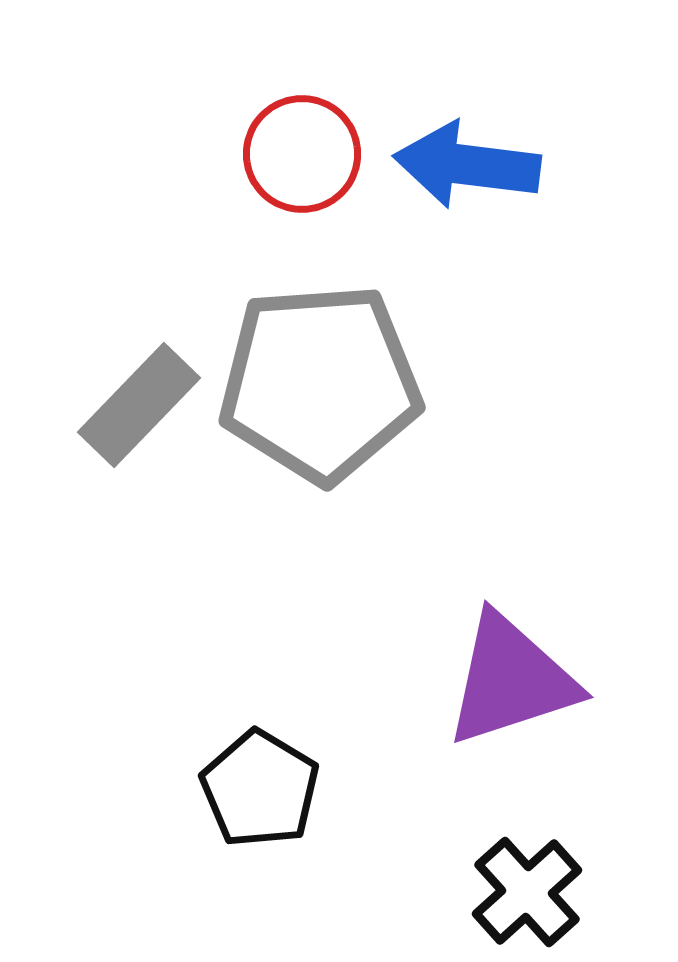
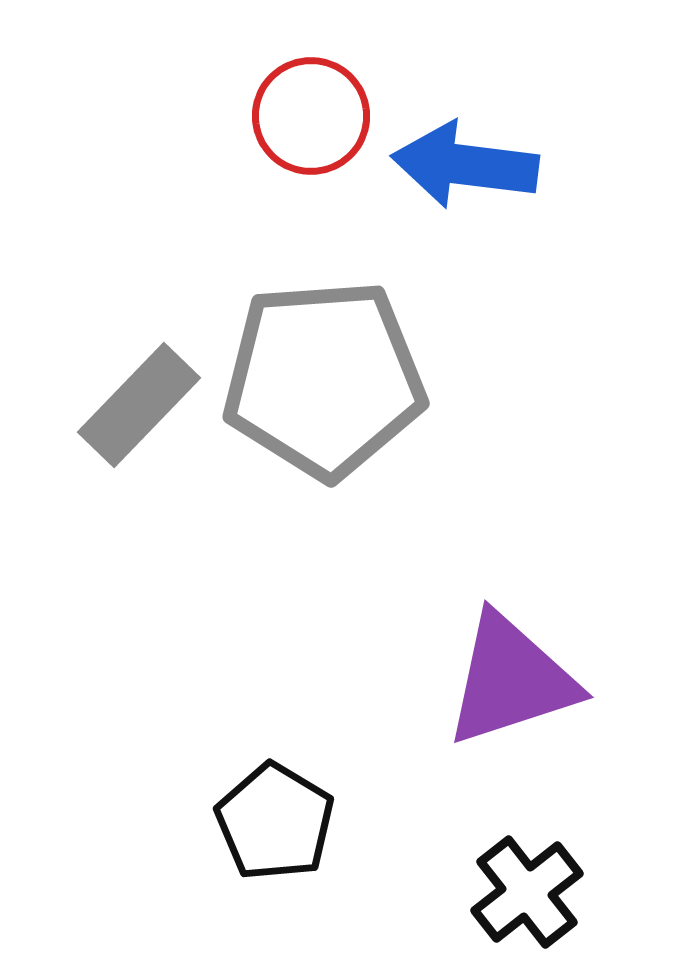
red circle: moved 9 px right, 38 px up
blue arrow: moved 2 px left
gray pentagon: moved 4 px right, 4 px up
black pentagon: moved 15 px right, 33 px down
black cross: rotated 4 degrees clockwise
